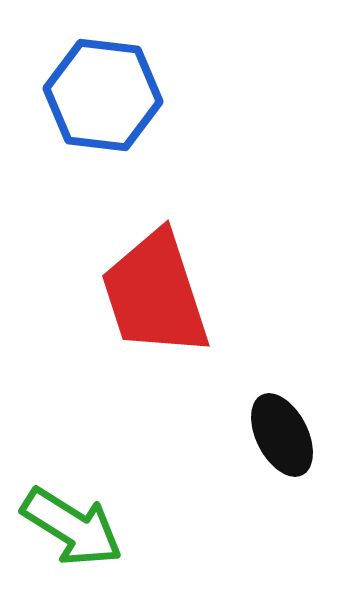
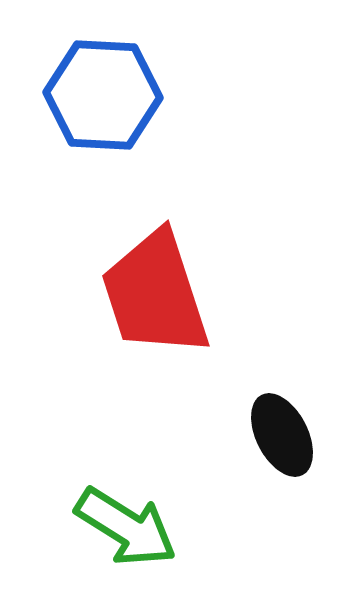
blue hexagon: rotated 4 degrees counterclockwise
green arrow: moved 54 px right
